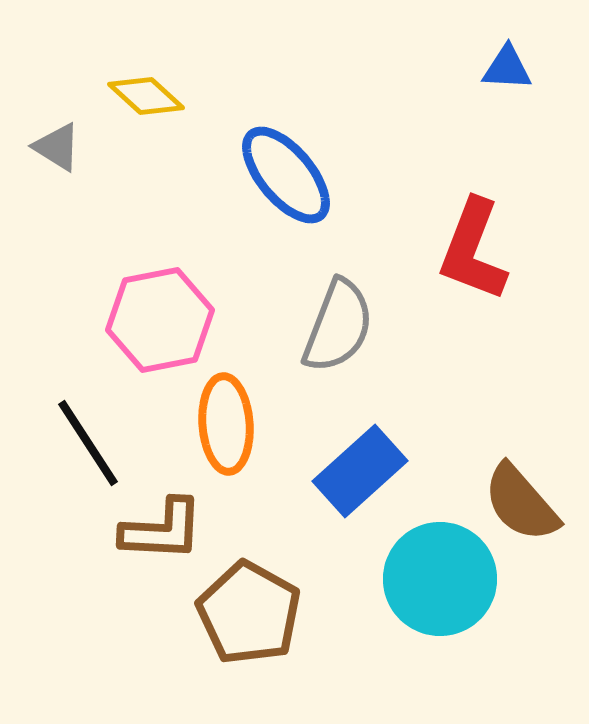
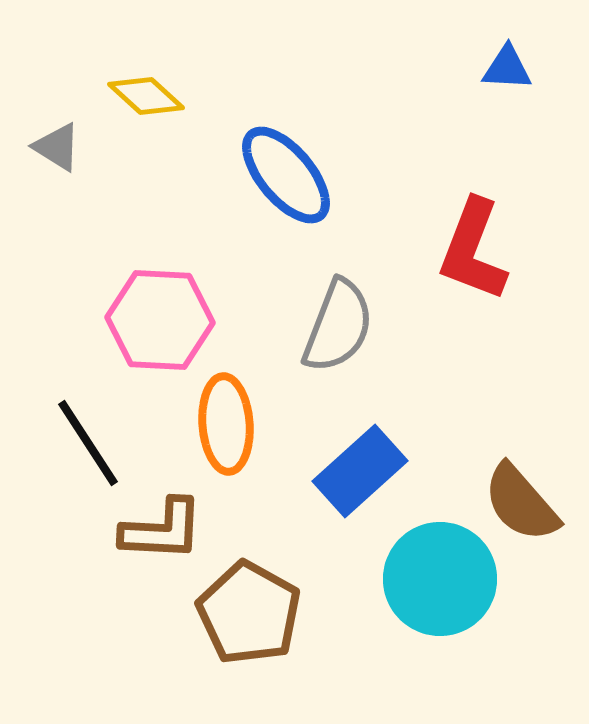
pink hexagon: rotated 14 degrees clockwise
